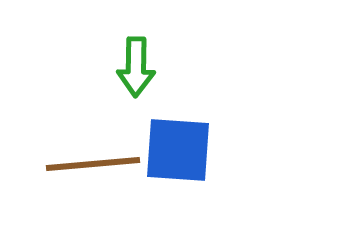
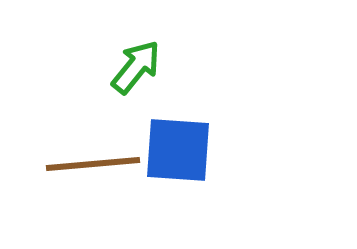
green arrow: rotated 142 degrees counterclockwise
